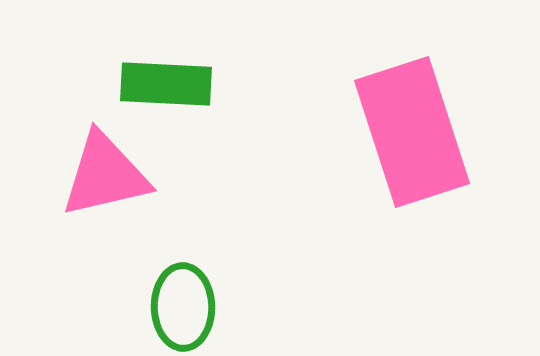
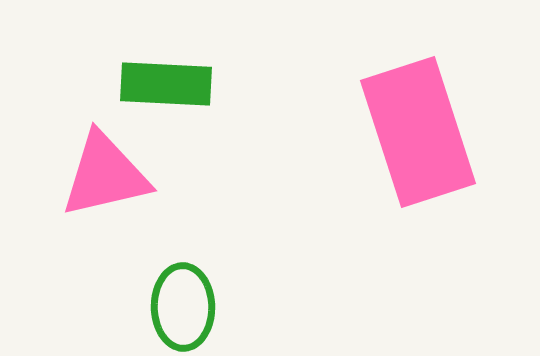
pink rectangle: moved 6 px right
